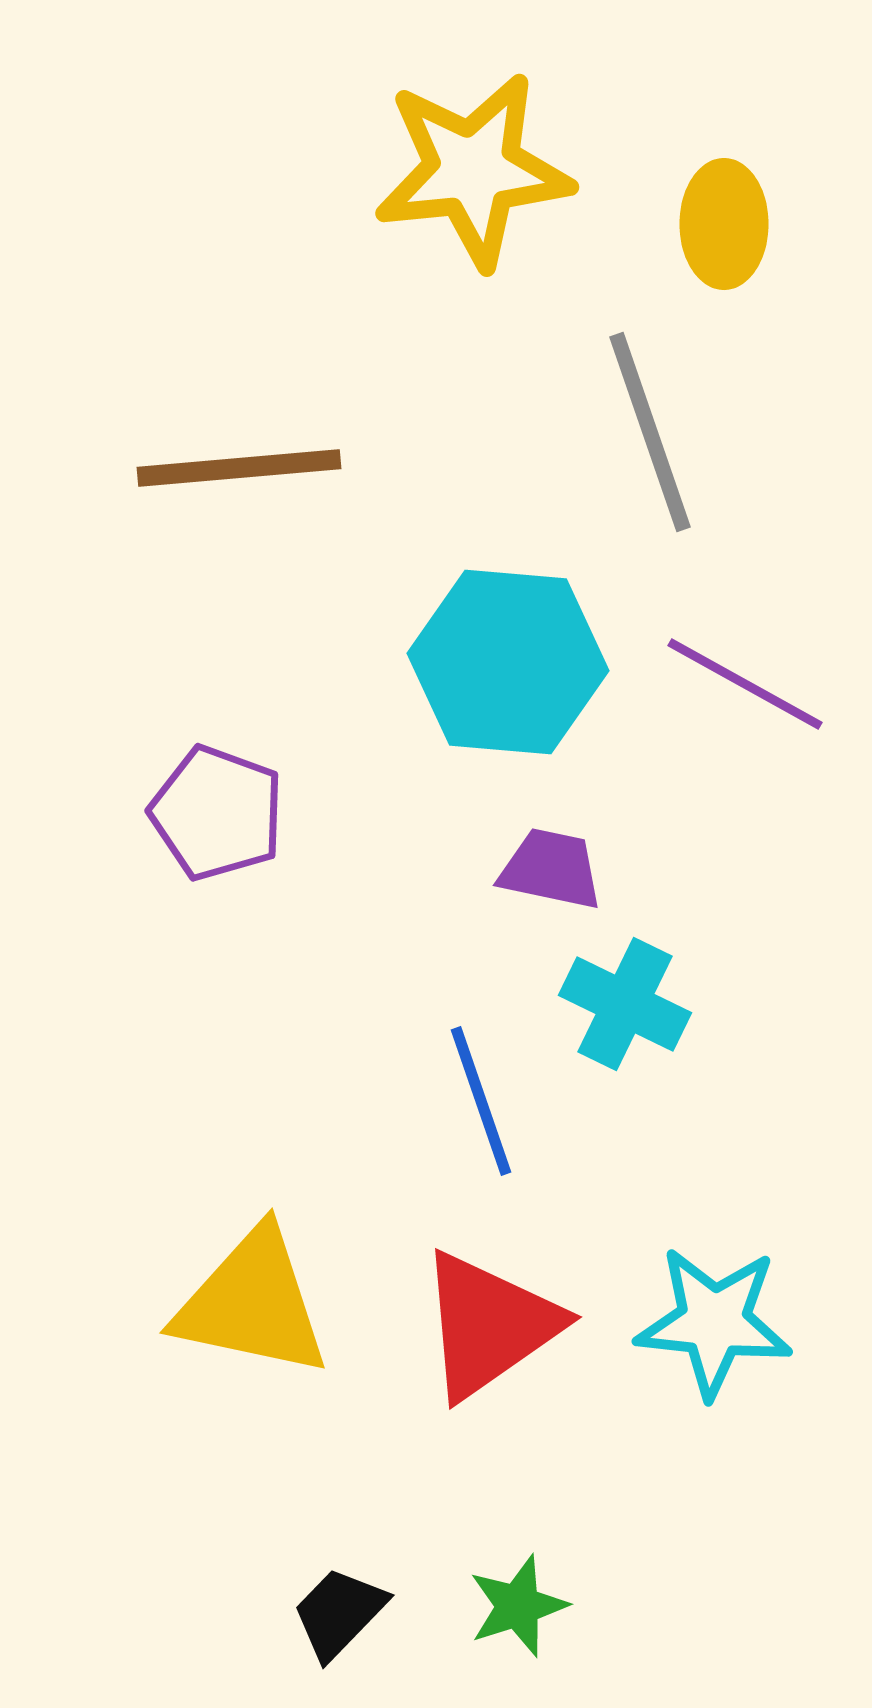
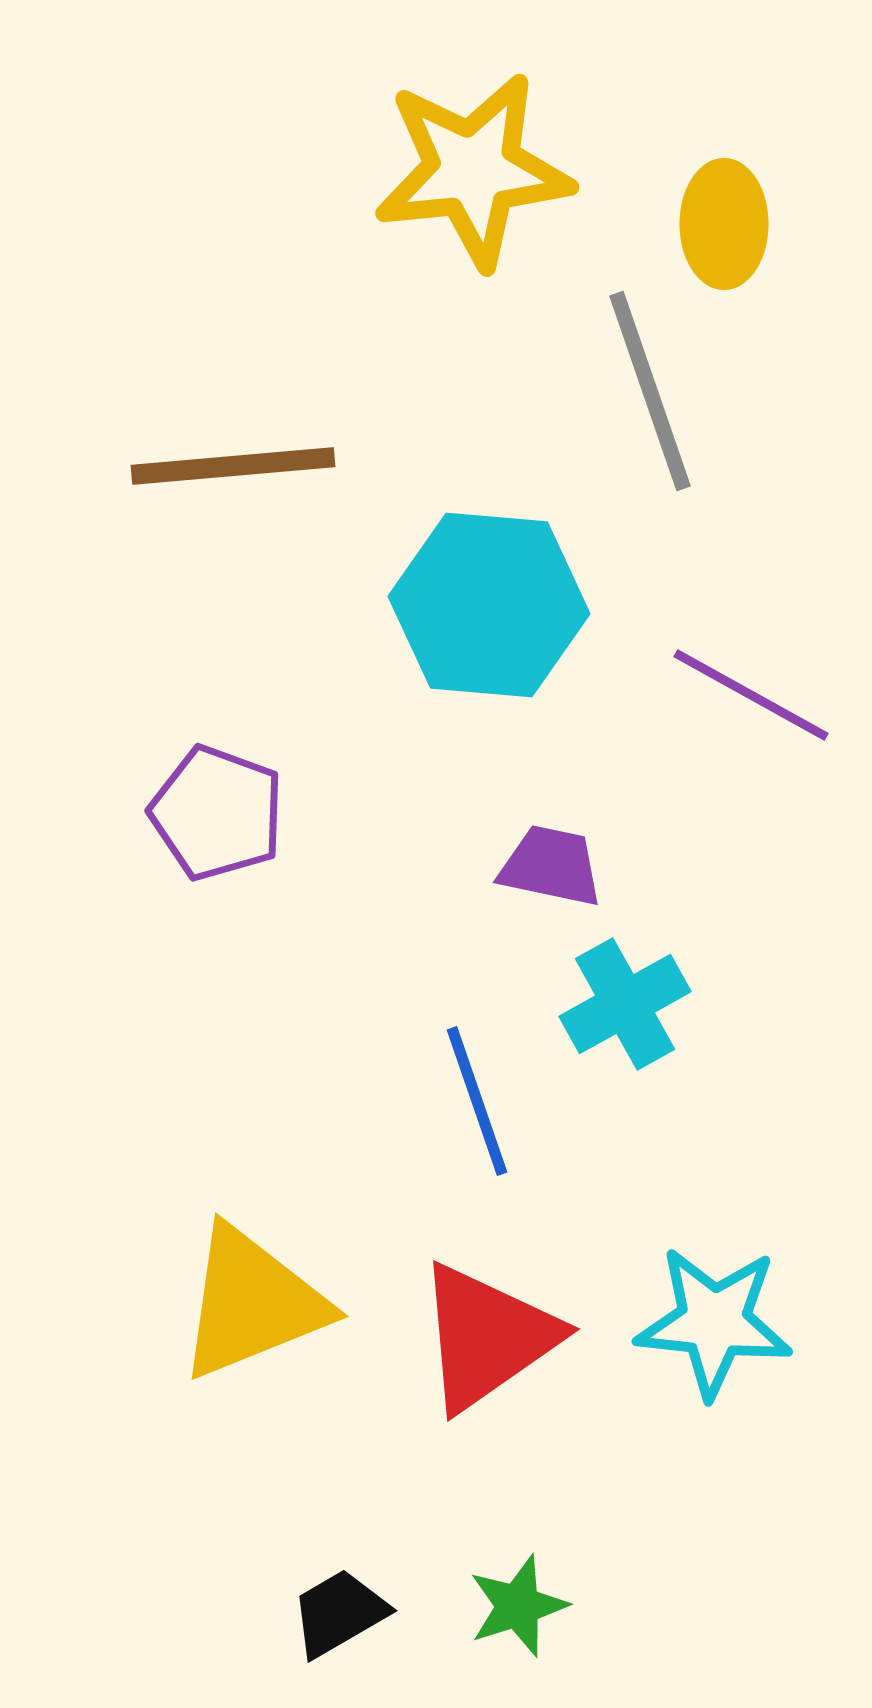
gray line: moved 41 px up
brown line: moved 6 px left, 2 px up
cyan hexagon: moved 19 px left, 57 px up
purple line: moved 6 px right, 11 px down
purple trapezoid: moved 3 px up
cyan cross: rotated 35 degrees clockwise
blue line: moved 4 px left
yellow triangle: rotated 34 degrees counterclockwise
red triangle: moved 2 px left, 12 px down
black trapezoid: rotated 16 degrees clockwise
